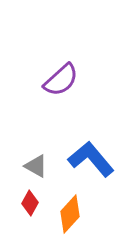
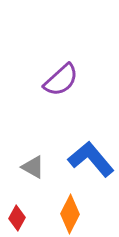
gray triangle: moved 3 px left, 1 px down
red diamond: moved 13 px left, 15 px down
orange diamond: rotated 15 degrees counterclockwise
